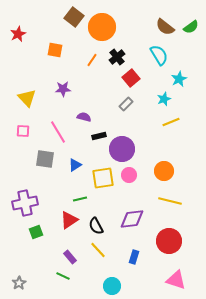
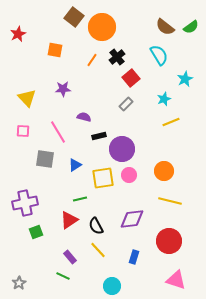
cyan star at (179, 79): moved 6 px right
